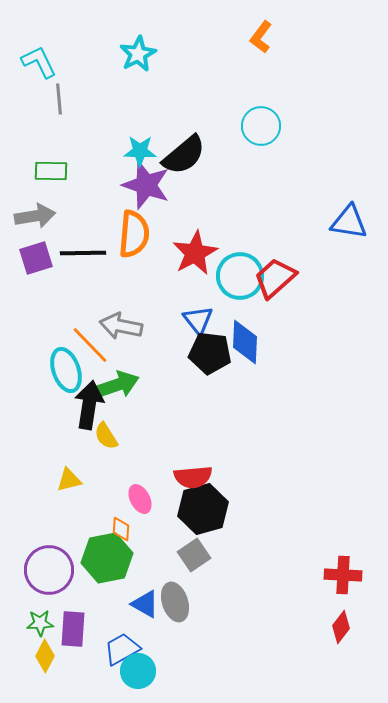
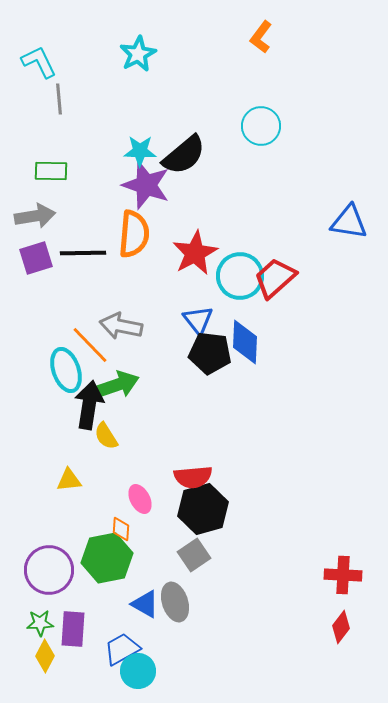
yellow triangle at (69, 480): rotated 8 degrees clockwise
